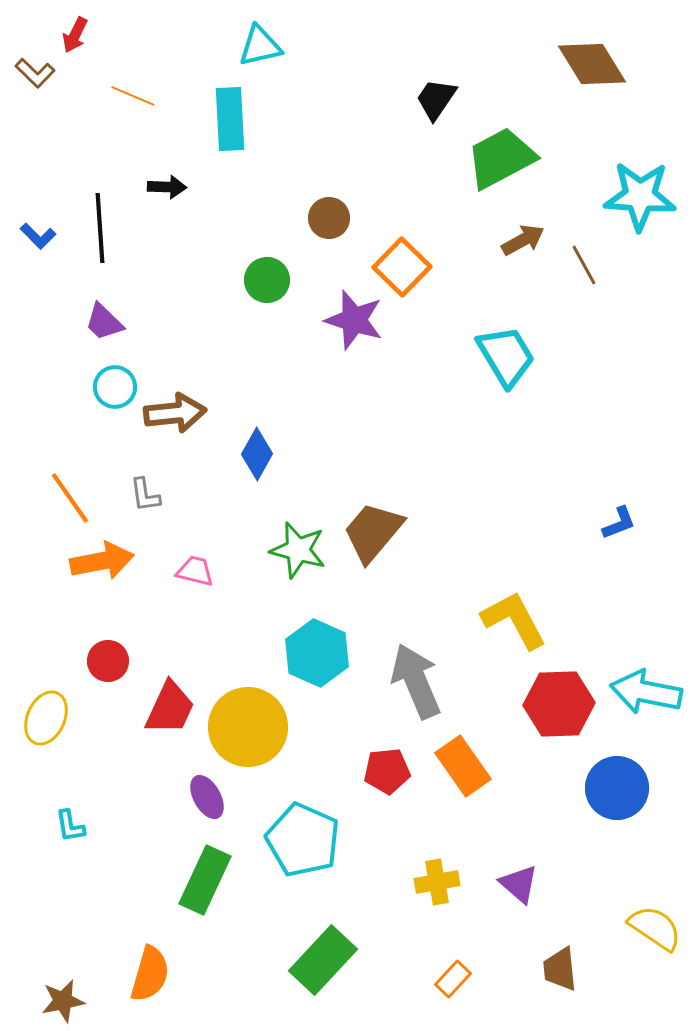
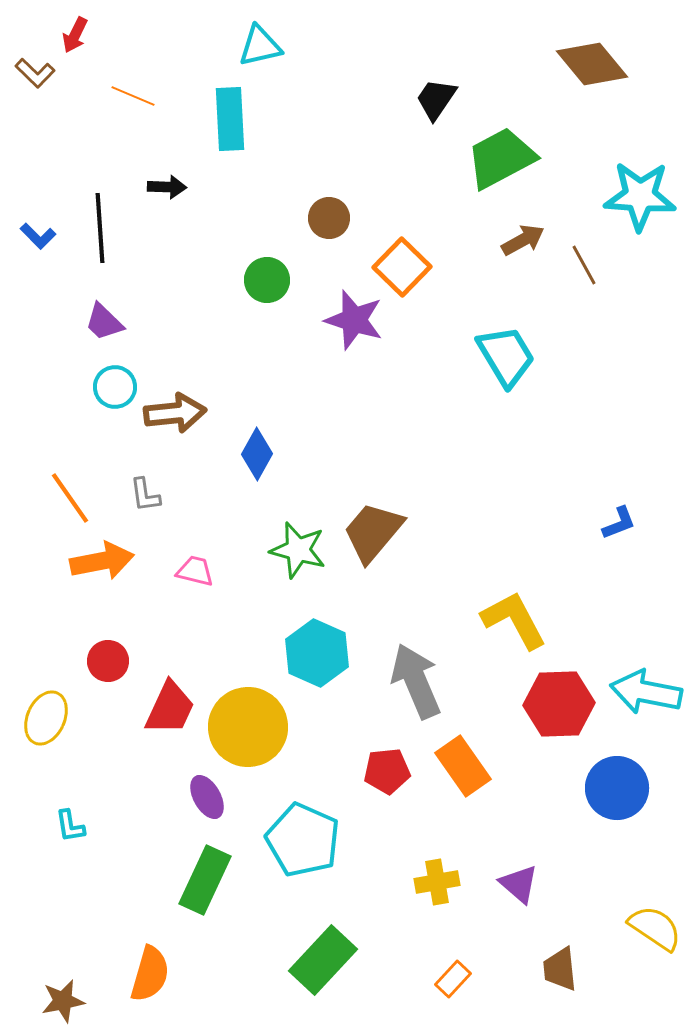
brown diamond at (592, 64): rotated 8 degrees counterclockwise
